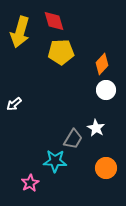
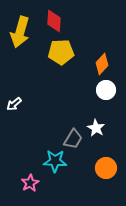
red diamond: rotated 20 degrees clockwise
